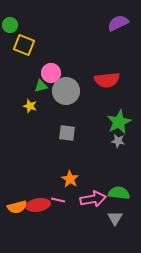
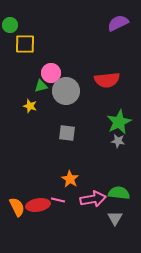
yellow square: moved 1 px right, 1 px up; rotated 20 degrees counterclockwise
orange semicircle: rotated 102 degrees counterclockwise
